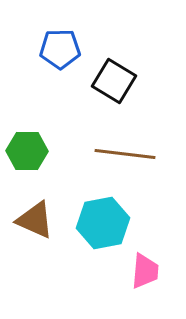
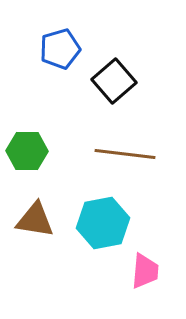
blue pentagon: rotated 15 degrees counterclockwise
black square: rotated 18 degrees clockwise
brown triangle: rotated 15 degrees counterclockwise
